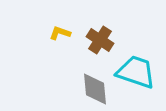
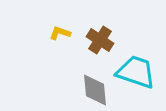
gray diamond: moved 1 px down
